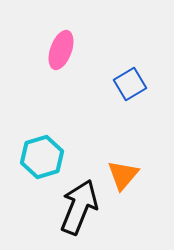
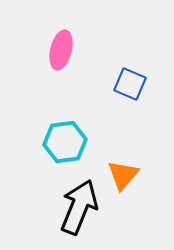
pink ellipse: rotated 6 degrees counterclockwise
blue square: rotated 36 degrees counterclockwise
cyan hexagon: moved 23 px right, 15 px up; rotated 9 degrees clockwise
